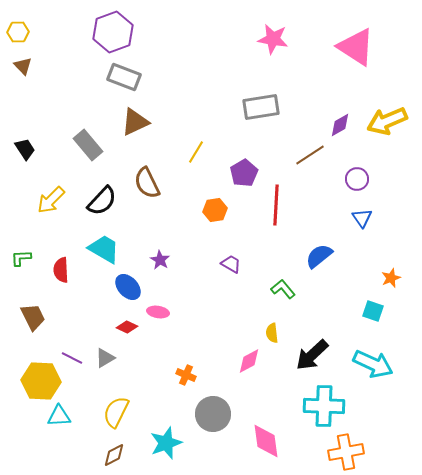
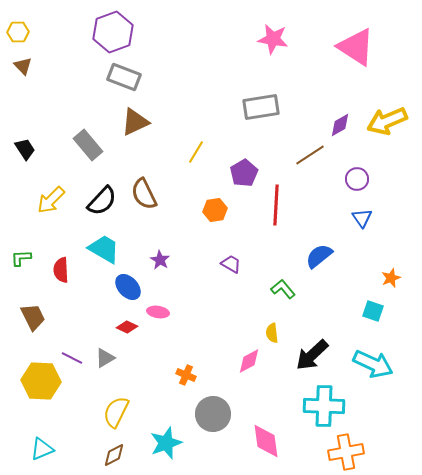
brown semicircle at (147, 183): moved 3 px left, 11 px down
cyan triangle at (59, 416): moved 17 px left, 33 px down; rotated 20 degrees counterclockwise
